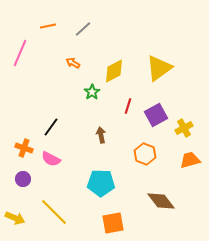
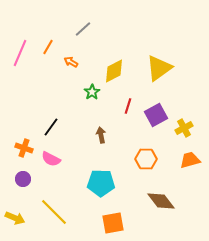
orange line: moved 21 px down; rotated 49 degrees counterclockwise
orange arrow: moved 2 px left, 1 px up
orange hexagon: moved 1 px right, 5 px down; rotated 20 degrees counterclockwise
